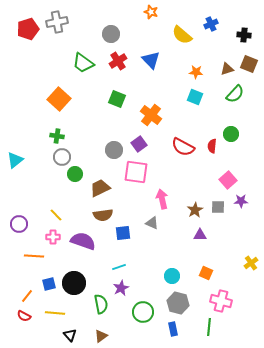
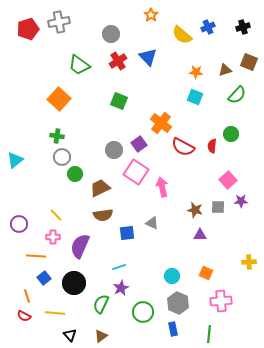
orange star at (151, 12): moved 3 px down; rotated 16 degrees clockwise
gray cross at (57, 22): moved 2 px right
blue cross at (211, 24): moved 3 px left, 3 px down
black cross at (244, 35): moved 1 px left, 8 px up; rotated 24 degrees counterclockwise
blue triangle at (151, 60): moved 3 px left, 3 px up
green trapezoid at (83, 63): moved 4 px left, 2 px down
brown square at (249, 64): moved 2 px up
brown triangle at (227, 69): moved 2 px left, 1 px down
green semicircle at (235, 94): moved 2 px right, 1 px down
green square at (117, 99): moved 2 px right, 2 px down
orange cross at (151, 115): moved 10 px right, 8 px down
pink square at (136, 172): rotated 25 degrees clockwise
pink arrow at (162, 199): moved 12 px up
brown star at (195, 210): rotated 28 degrees counterclockwise
blue square at (123, 233): moved 4 px right
purple semicircle at (83, 241): moved 3 px left, 5 px down; rotated 85 degrees counterclockwise
orange line at (34, 256): moved 2 px right
yellow cross at (251, 263): moved 2 px left, 1 px up; rotated 32 degrees clockwise
blue square at (49, 284): moved 5 px left, 6 px up; rotated 24 degrees counterclockwise
orange line at (27, 296): rotated 56 degrees counterclockwise
pink cross at (221, 301): rotated 20 degrees counterclockwise
gray hexagon at (178, 303): rotated 10 degrees clockwise
green semicircle at (101, 304): rotated 144 degrees counterclockwise
green line at (209, 327): moved 7 px down
